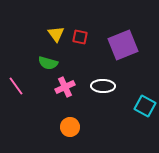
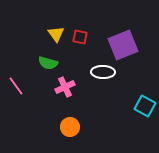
white ellipse: moved 14 px up
